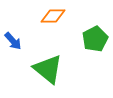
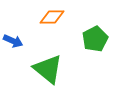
orange diamond: moved 1 px left, 1 px down
blue arrow: rotated 24 degrees counterclockwise
